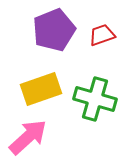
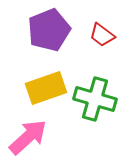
purple pentagon: moved 5 px left
red trapezoid: rotated 124 degrees counterclockwise
yellow rectangle: moved 5 px right, 1 px up
